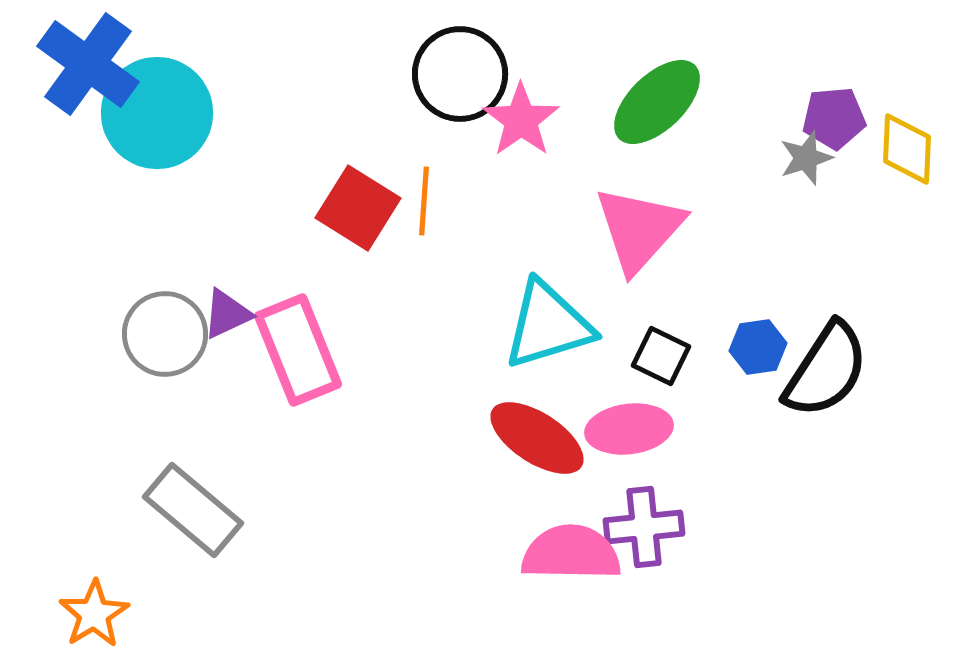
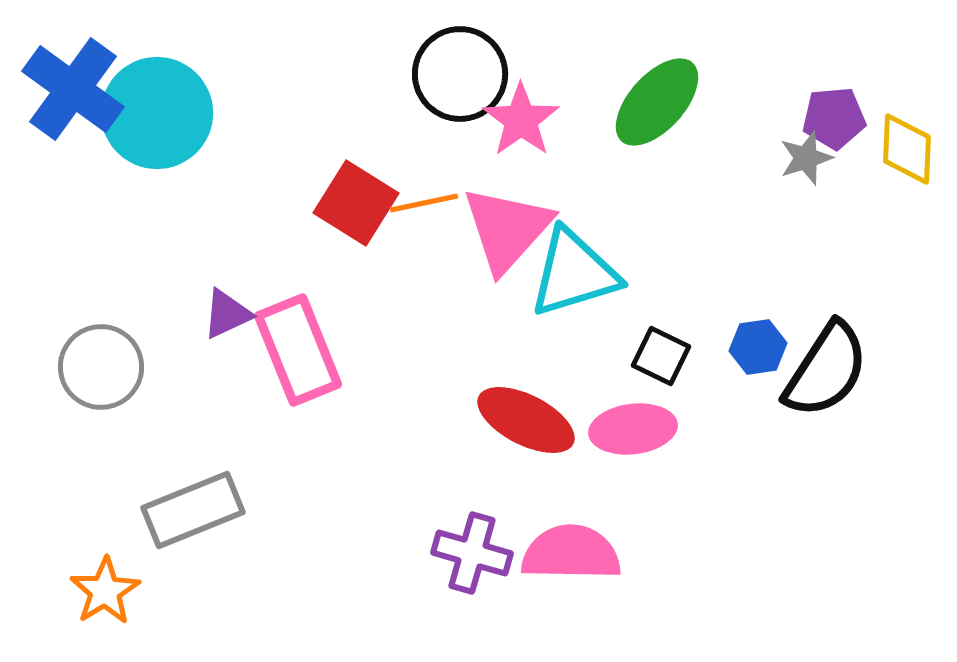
blue cross: moved 15 px left, 25 px down
green ellipse: rotated 4 degrees counterclockwise
orange line: moved 2 px down; rotated 74 degrees clockwise
red square: moved 2 px left, 5 px up
pink triangle: moved 132 px left
cyan triangle: moved 26 px right, 52 px up
gray circle: moved 64 px left, 33 px down
pink ellipse: moved 4 px right
red ellipse: moved 11 px left, 18 px up; rotated 6 degrees counterclockwise
gray rectangle: rotated 62 degrees counterclockwise
purple cross: moved 172 px left, 26 px down; rotated 22 degrees clockwise
orange star: moved 11 px right, 23 px up
